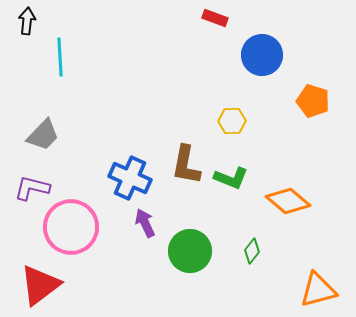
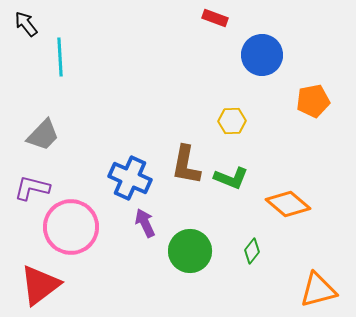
black arrow: moved 1 px left, 3 px down; rotated 44 degrees counterclockwise
orange pentagon: rotated 28 degrees counterclockwise
orange diamond: moved 3 px down
